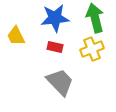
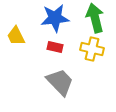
yellow cross: rotated 35 degrees clockwise
